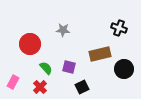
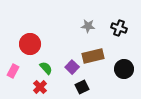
gray star: moved 25 px right, 4 px up
brown rectangle: moved 7 px left, 2 px down
purple square: moved 3 px right; rotated 32 degrees clockwise
pink rectangle: moved 11 px up
